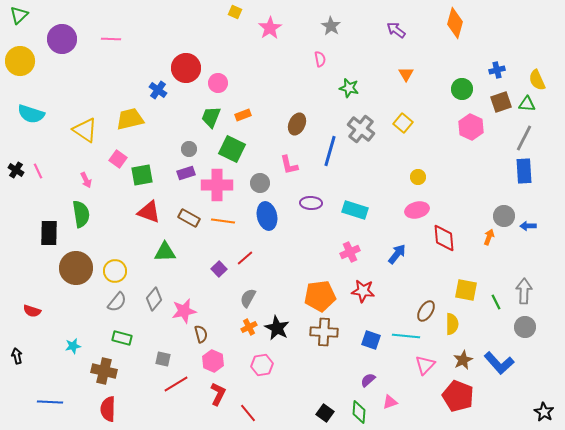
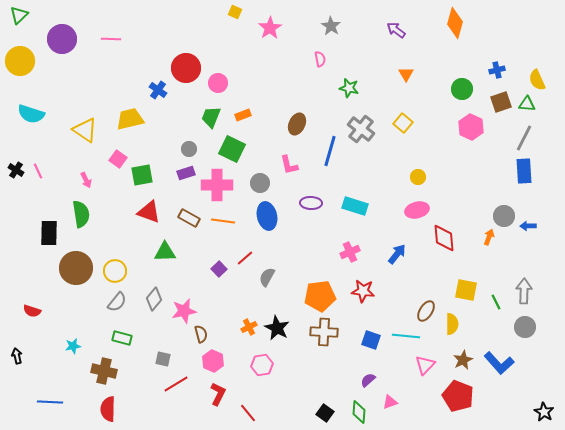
cyan rectangle at (355, 210): moved 4 px up
gray semicircle at (248, 298): moved 19 px right, 21 px up
